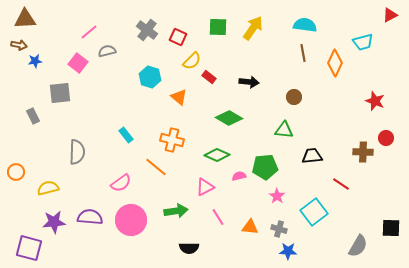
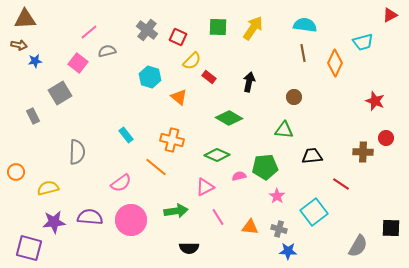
black arrow at (249, 82): rotated 84 degrees counterclockwise
gray square at (60, 93): rotated 25 degrees counterclockwise
